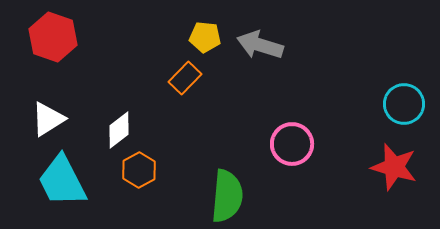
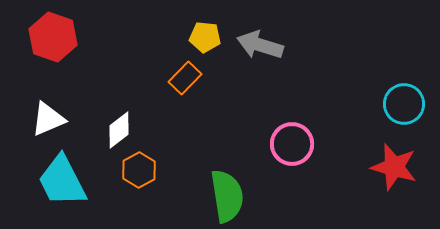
white triangle: rotated 9 degrees clockwise
green semicircle: rotated 14 degrees counterclockwise
